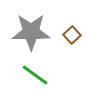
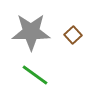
brown square: moved 1 px right
